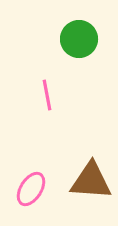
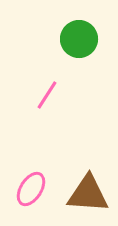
pink line: rotated 44 degrees clockwise
brown triangle: moved 3 px left, 13 px down
